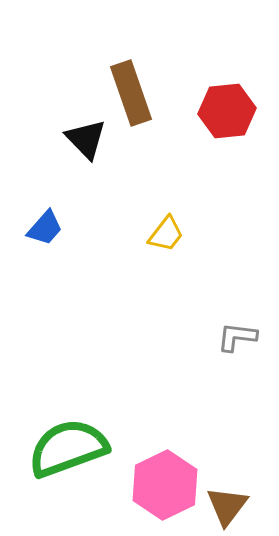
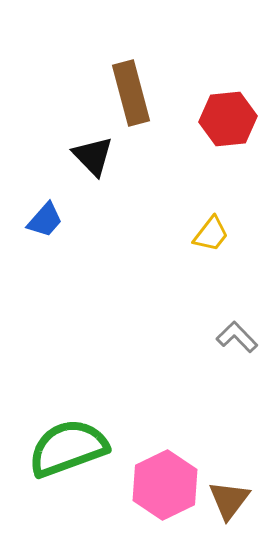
brown rectangle: rotated 4 degrees clockwise
red hexagon: moved 1 px right, 8 px down
black triangle: moved 7 px right, 17 px down
blue trapezoid: moved 8 px up
yellow trapezoid: moved 45 px right
gray L-shape: rotated 39 degrees clockwise
brown triangle: moved 2 px right, 6 px up
